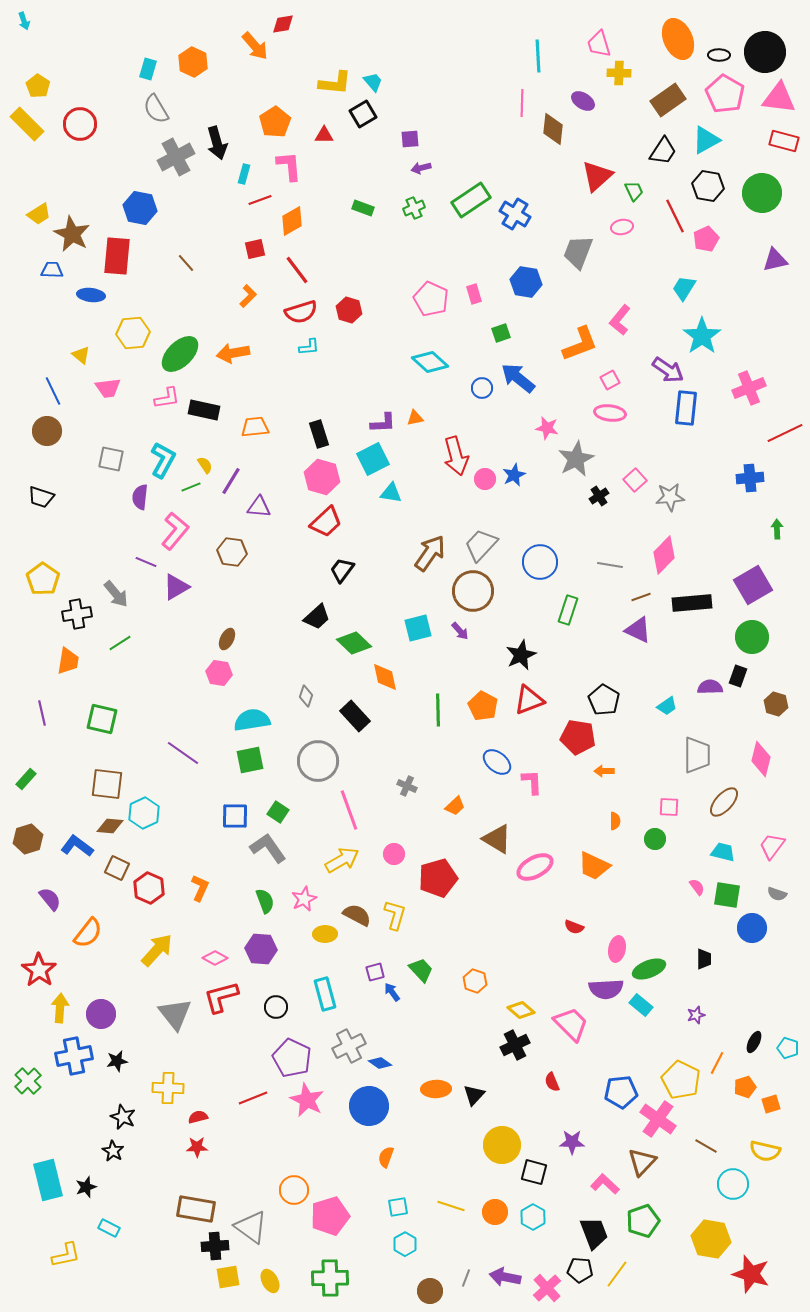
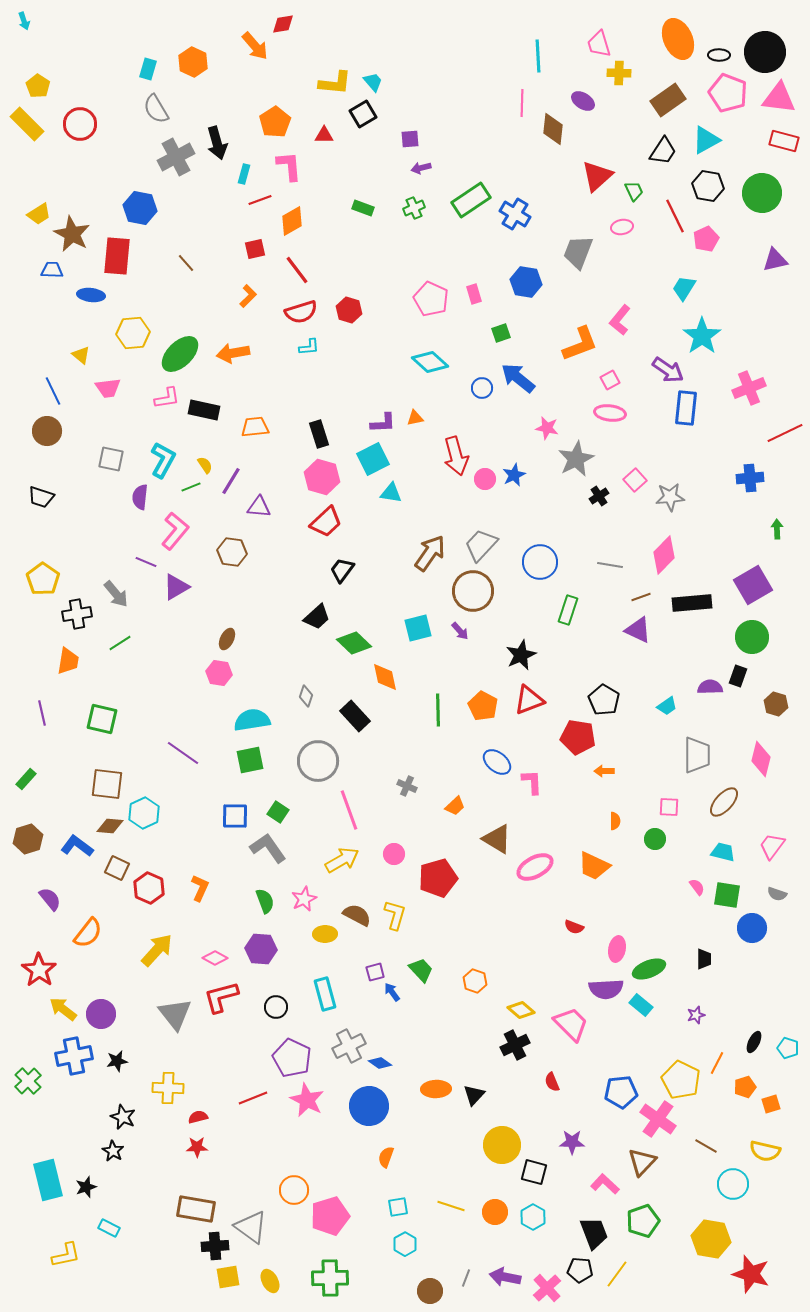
pink pentagon at (725, 94): moved 3 px right, 1 px up; rotated 9 degrees counterclockwise
yellow arrow at (60, 1008): moved 3 px right, 1 px down; rotated 56 degrees counterclockwise
